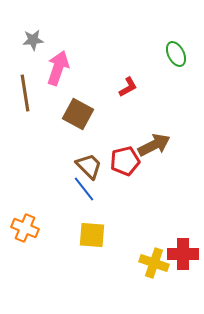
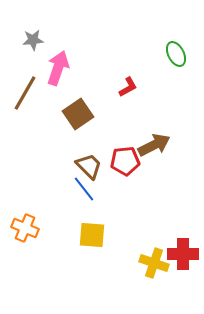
brown line: rotated 39 degrees clockwise
brown square: rotated 28 degrees clockwise
red pentagon: rotated 8 degrees clockwise
